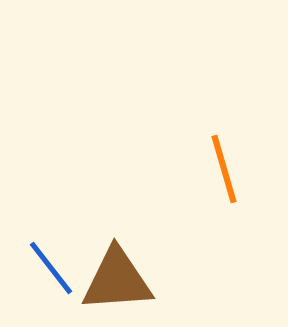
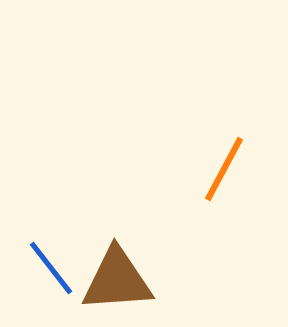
orange line: rotated 44 degrees clockwise
